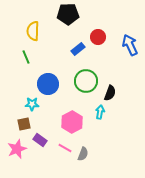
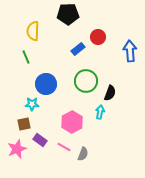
blue arrow: moved 6 px down; rotated 20 degrees clockwise
blue circle: moved 2 px left
pink line: moved 1 px left, 1 px up
